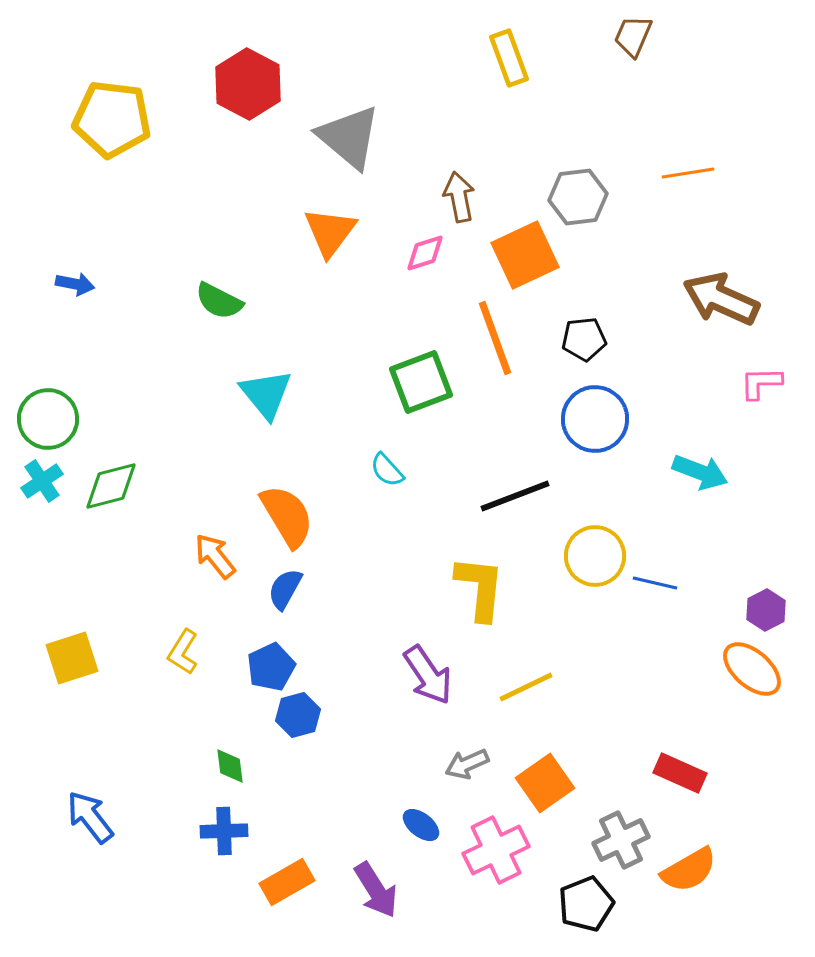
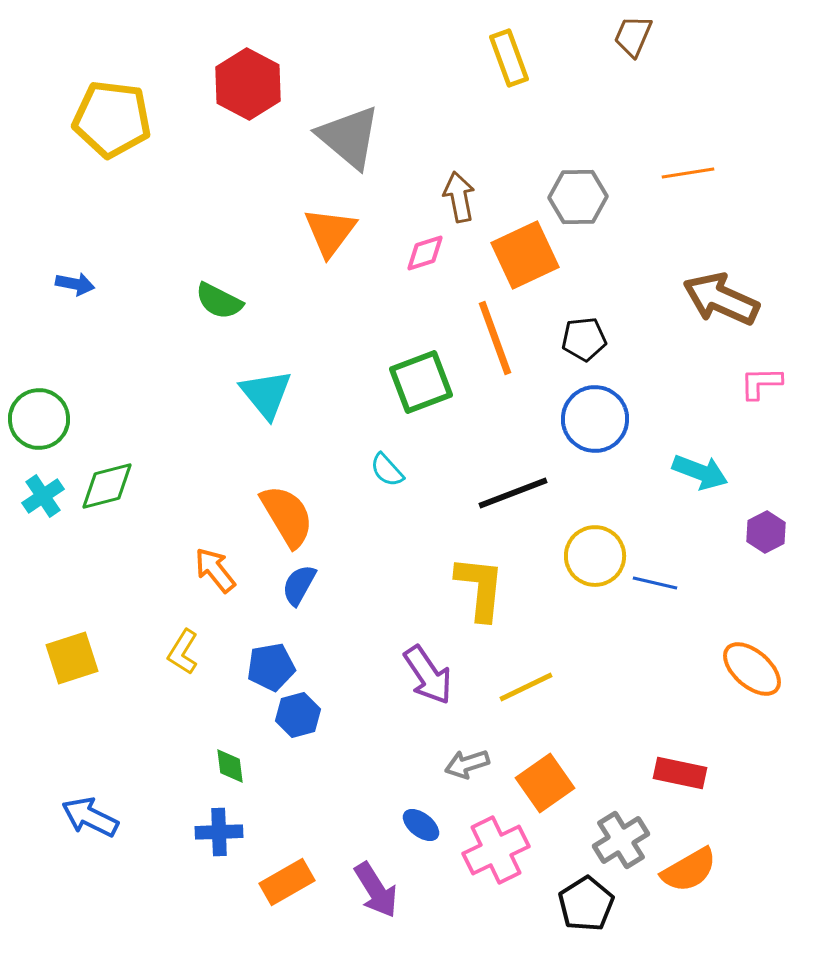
gray hexagon at (578, 197): rotated 6 degrees clockwise
green circle at (48, 419): moved 9 px left
cyan cross at (42, 481): moved 1 px right, 15 px down
green diamond at (111, 486): moved 4 px left
black line at (515, 496): moved 2 px left, 3 px up
orange arrow at (215, 556): moved 14 px down
blue semicircle at (285, 589): moved 14 px right, 4 px up
purple hexagon at (766, 610): moved 78 px up
blue pentagon at (271, 667): rotated 15 degrees clockwise
gray arrow at (467, 764): rotated 6 degrees clockwise
red rectangle at (680, 773): rotated 12 degrees counterclockwise
blue arrow at (90, 817): rotated 26 degrees counterclockwise
blue cross at (224, 831): moved 5 px left, 1 px down
gray cross at (621, 840): rotated 6 degrees counterclockwise
black pentagon at (586, 904): rotated 10 degrees counterclockwise
